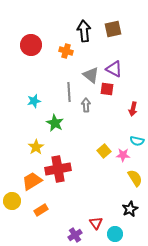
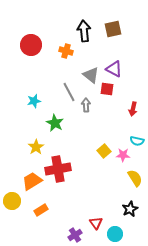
gray line: rotated 24 degrees counterclockwise
